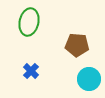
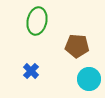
green ellipse: moved 8 px right, 1 px up
brown pentagon: moved 1 px down
